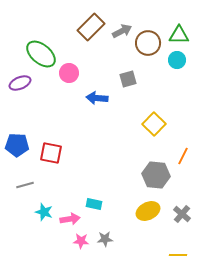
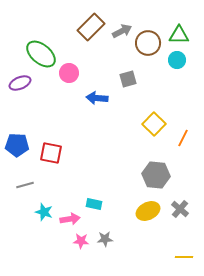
orange line: moved 18 px up
gray cross: moved 2 px left, 5 px up
yellow line: moved 6 px right, 2 px down
